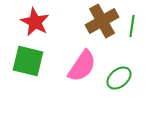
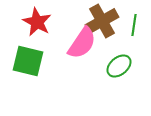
red star: moved 2 px right
green line: moved 2 px right, 1 px up
pink semicircle: moved 23 px up
green ellipse: moved 12 px up
